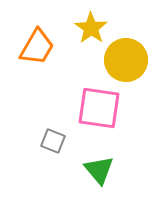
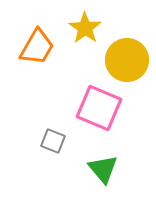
yellow star: moved 6 px left
yellow circle: moved 1 px right
pink square: rotated 15 degrees clockwise
green triangle: moved 4 px right, 1 px up
